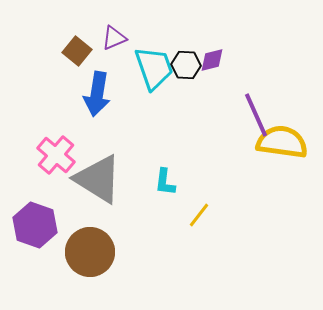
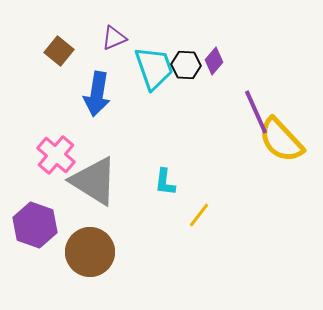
brown square: moved 18 px left
purple diamond: moved 2 px right, 1 px down; rotated 36 degrees counterclockwise
purple line: moved 3 px up
yellow semicircle: moved 1 px left, 2 px up; rotated 141 degrees counterclockwise
gray triangle: moved 4 px left, 2 px down
